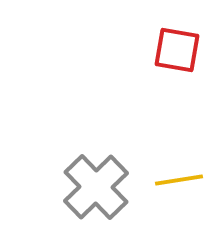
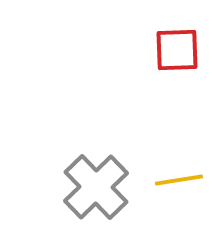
red square: rotated 12 degrees counterclockwise
